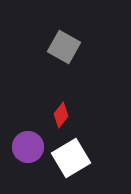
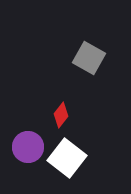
gray square: moved 25 px right, 11 px down
white square: moved 4 px left; rotated 21 degrees counterclockwise
